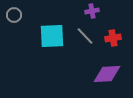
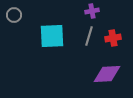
gray line: moved 4 px right; rotated 60 degrees clockwise
